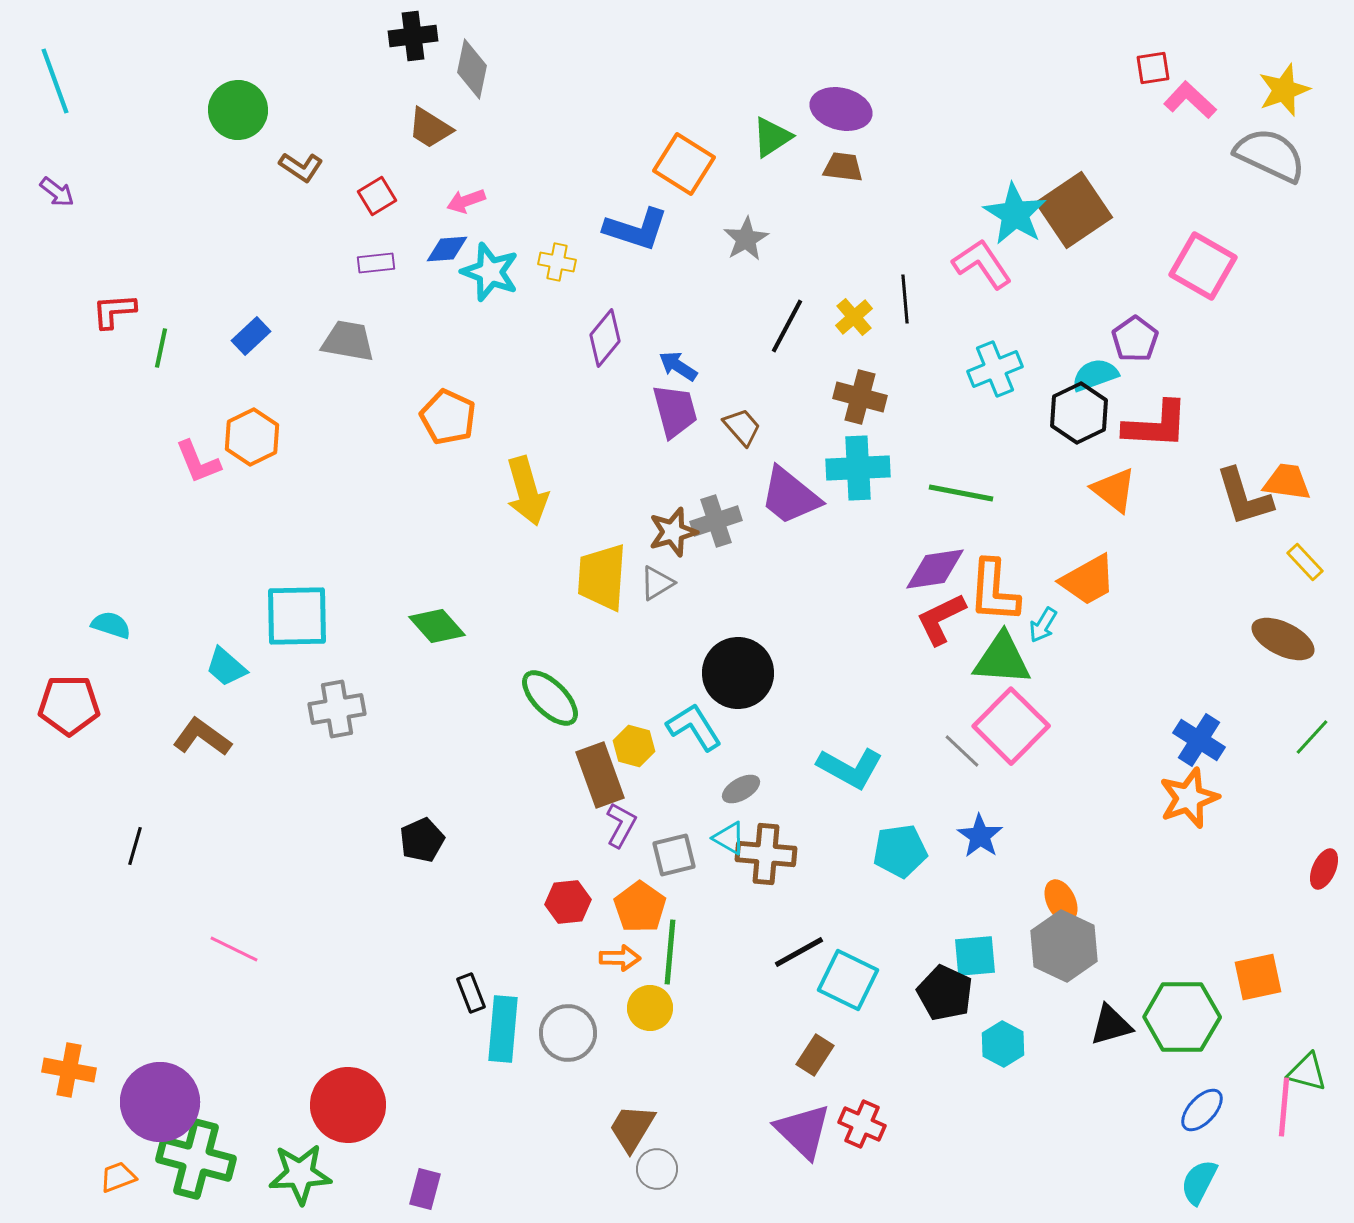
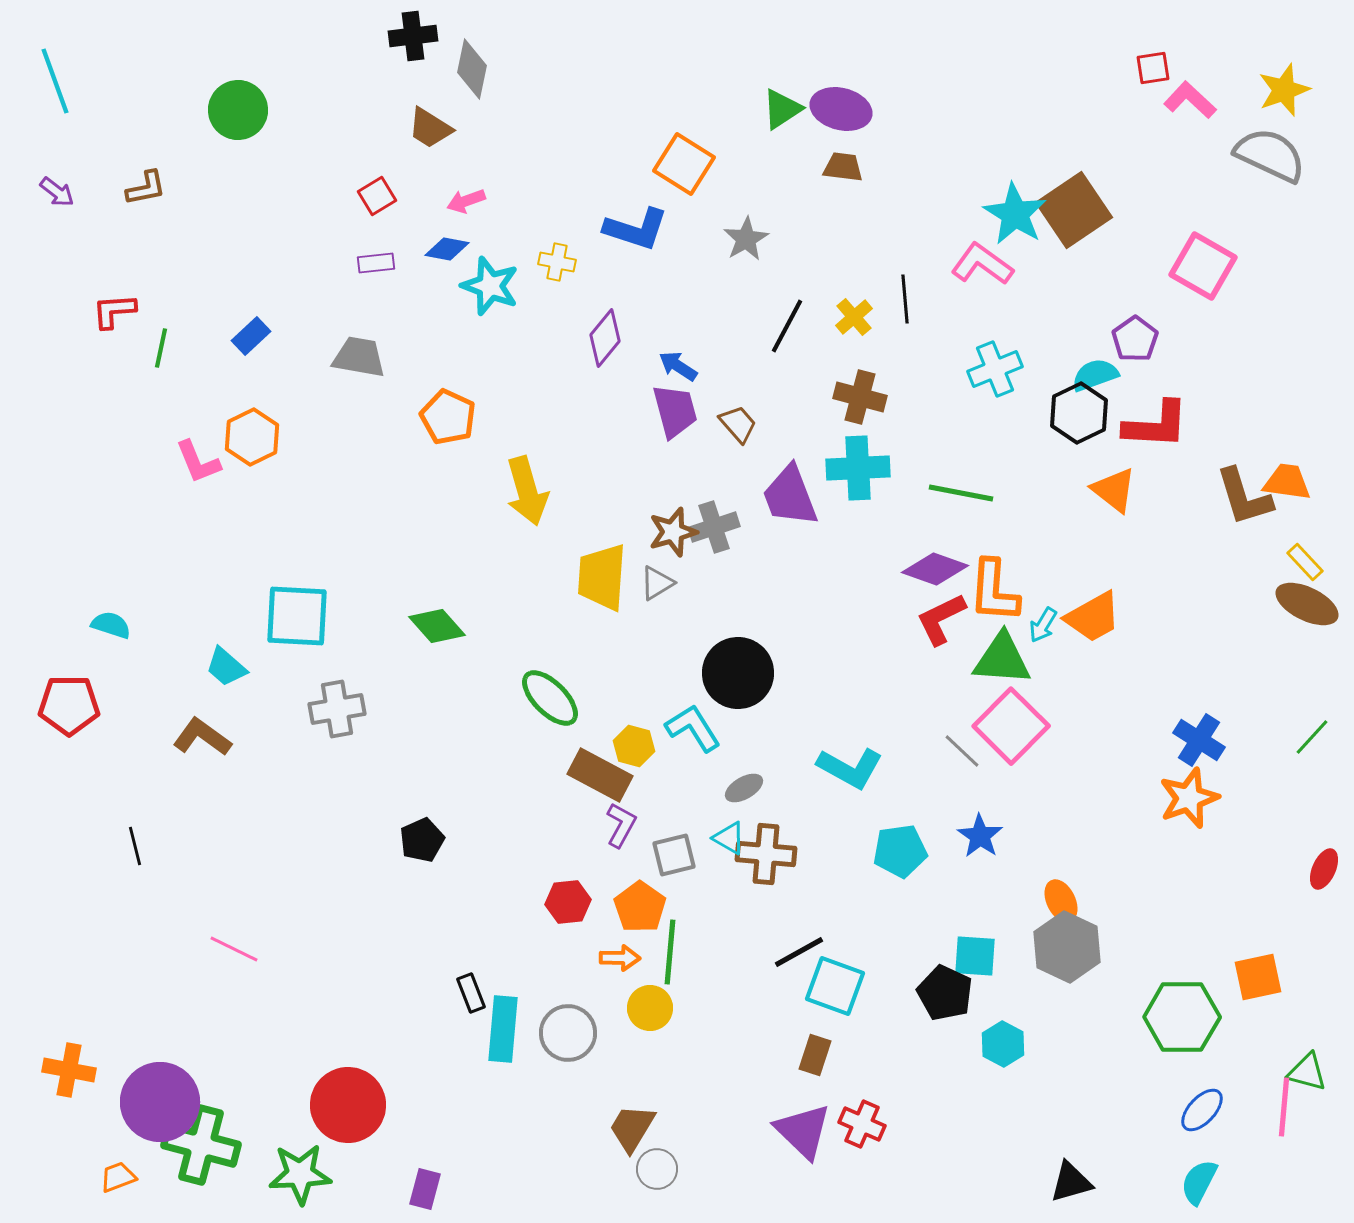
green triangle at (772, 137): moved 10 px right, 28 px up
brown L-shape at (301, 167): moved 155 px left, 21 px down; rotated 45 degrees counterclockwise
blue diamond at (447, 249): rotated 15 degrees clockwise
pink L-shape at (982, 264): rotated 20 degrees counterclockwise
cyan star at (490, 272): moved 14 px down
gray trapezoid at (348, 341): moved 11 px right, 16 px down
brown trapezoid at (742, 427): moved 4 px left, 3 px up
purple trapezoid at (790, 496): rotated 30 degrees clockwise
gray cross at (716, 521): moved 2 px left, 6 px down
purple diamond at (935, 569): rotated 28 degrees clockwise
orange trapezoid at (1088, 580): moved 5 px right, 37 px down
cyan square at (297, 616): rotated 4 degrees clockwise
brown ellipse at (1283, 639): moved 24 px right, 35 px up
cyan L-shape at (694, 727): moved 1 px left, 1 px down
brown rectangle at (600, 775): rotated 42 degrees counterclockwise
gray ellipse at (741, 789): moved 3 px right, 1 px up
black line at (135, 846): rotated 30 degrees counterclockwise
gray hexagon at (1064, 946): moved 3 px right, 1 px down
cyan square at (975, 956): rotated 9 degrees clockwise
cyan square at (848, 980): moved 13 px left, 6 px down; rotated 6 degrees counterclockwise
black triangle at (1111, 1025): moved 40 px left, 157 px down
brown rectangle at (815, 1055): rotated 15 degrees counterclockwise
green cross at (196, 1159): moved 5 px right, 14 px up
